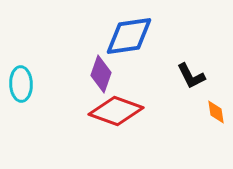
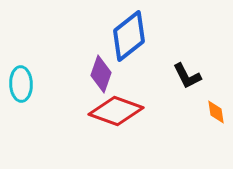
blue diamond: rotated 30 degrees counterclockwise
black L-shape: moved 4 px left
